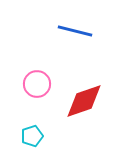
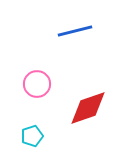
blue line: rotated 28 degrees counterclockwise
red diamond: moved 4 px right, 7 px down
